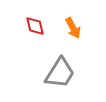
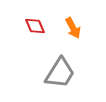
red diamond: rotated 10 degrees counterclockwise
